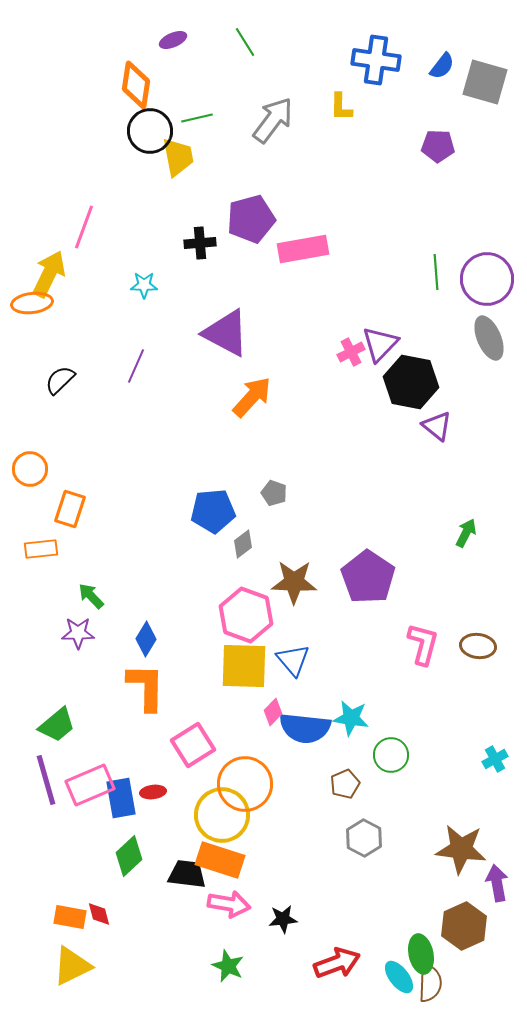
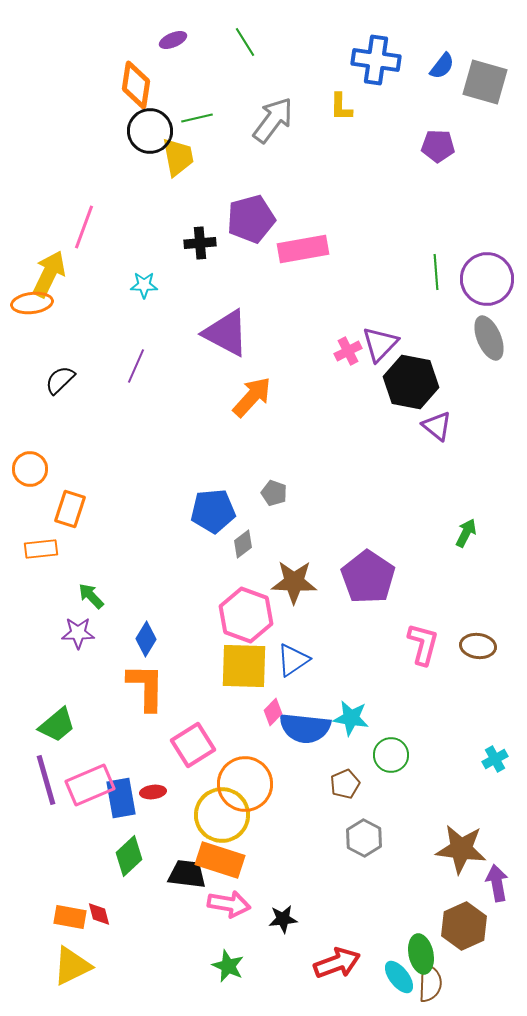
pink cross at (351, 352): moved 3 px left, 1 px up
blue triangle at (293, 660): rotated 36 degrees clockwise
